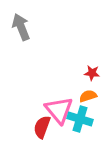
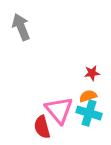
red star: rotated 14 degrees counterclockwise
cyan cross: moved 9 px right, 6 px up
red semicircle: rotated 35 degrees counterclockwise
